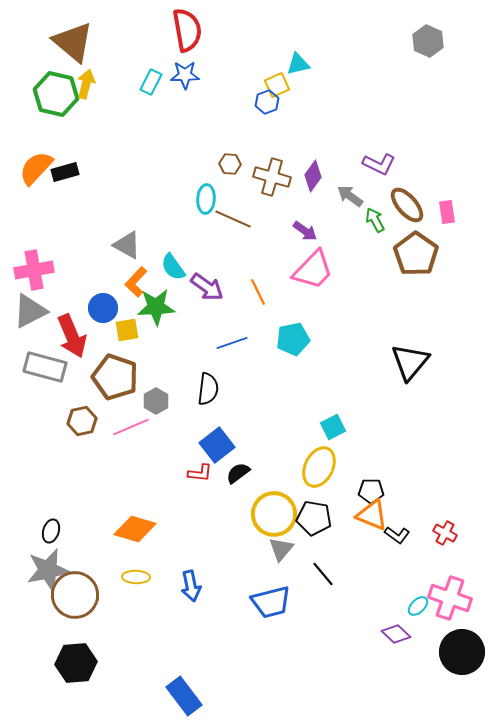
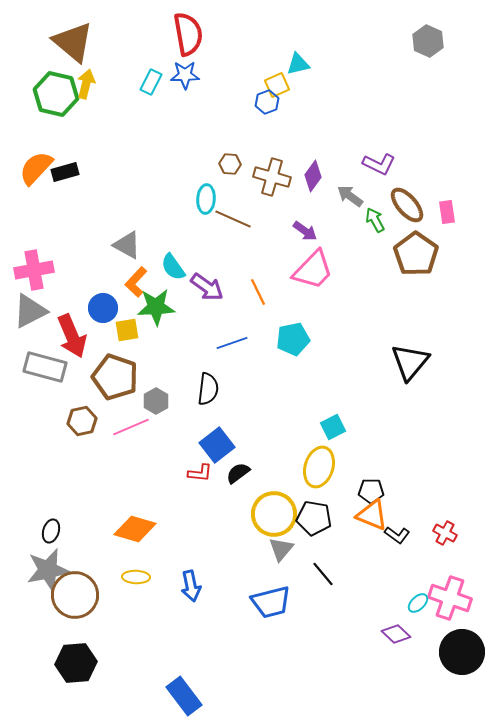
red semicircle at (187, 30): moved 1 px right, 4 px down
yellow ellipse at (319, 467): rotated 9 degrees counterclockwise
cyan ellipse at (418, 606): moved 3 px up
